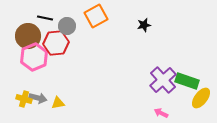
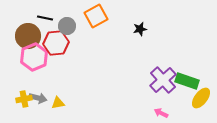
black star: moved 4 px left, 4 px down
yellow cross: rotated 28 degrees counterclockwise
